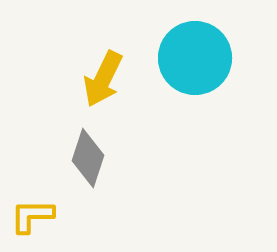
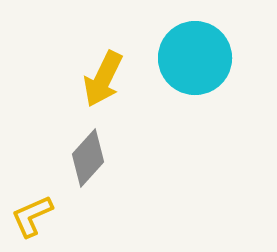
gray diamond: rotated 24 degrees clockwise
yellow L-shape: rotated 24 degrees counterclockwise
